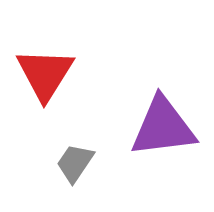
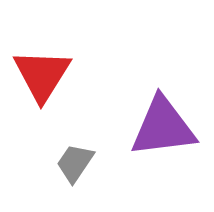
red triangle: moved 3 px left, 1 px down
